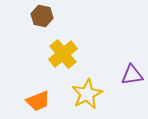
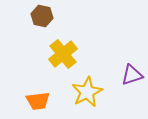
purple triangle: rotated 10 degrees counterclockwise
yellow star: moved 2 px up
orange trapezoid: rotated 15 degrees clockwise
